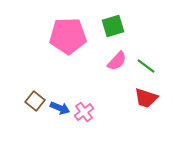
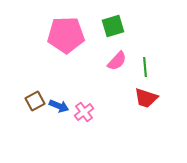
pink pentagon: moved 2 px left, 1 px up
green line: moved 1 px left, 1 px down; rotated 48 degrees clockwise
brown square: rotated 24 degrees clockwise
blue arrow: moved 1 px left, 2 px up
